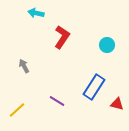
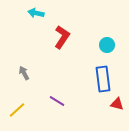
gray arrow: moved 7 px down
blue rectangle: moved 9 px right, 8 px up; rotated 40 degrees counterclockwise
